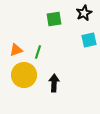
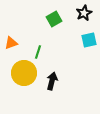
green square: rotated 21 degrees counterclockwise
orange triangle: moved 5 px left, 7 px up
yellow circle: moved 2 px up
black arrow: moved 2 px left, 2 px up; rotated 12 degrees clockwise
